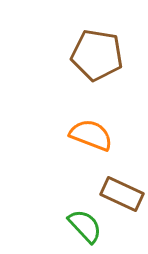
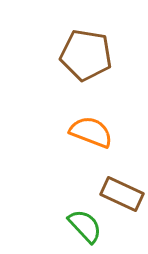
brown pentagon: moved 11 px left
orange semicircle: moved 3 px up
